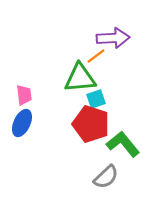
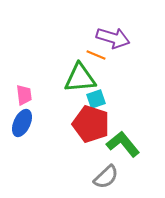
purple arrow: rotated 20 degrees clockwise
orange line: moved 1 px up; rotated 60 degrees clockwise
